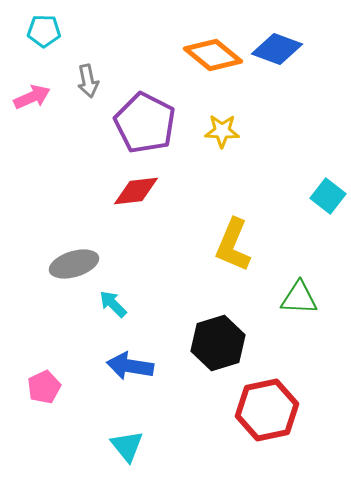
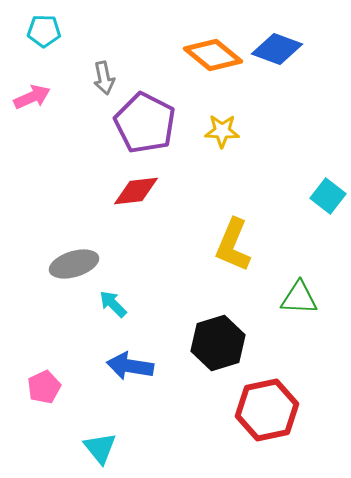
gray arrow: moved 16 px right, 3 px up
cyan triangle: moved 27 px left, 2 px down
